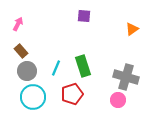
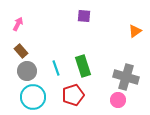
orange triangle: moved 3 px right, 2 px down
cyan line: rotated 42 degrees counterclockwise
red pentagon: moved 1 px right, 1 px down
